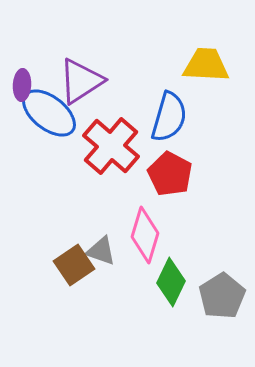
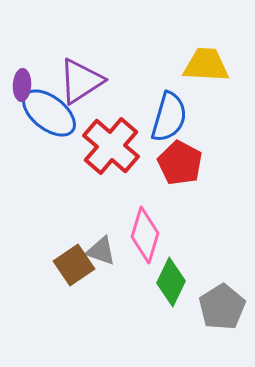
red pentagon: moved 10 px right, 11 px up
gray pentagon: moved 11 px down
